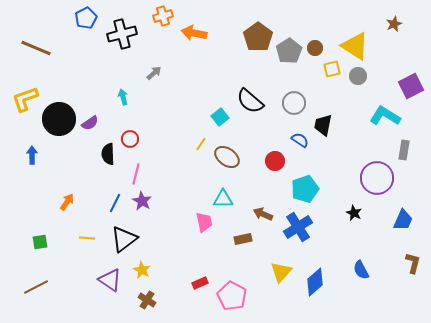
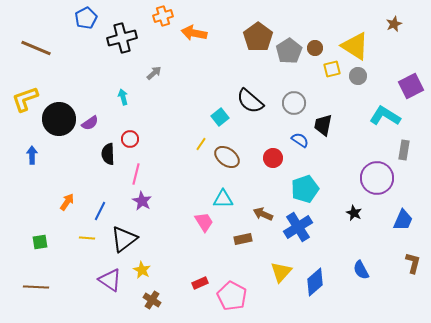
black cross at (122, 34): moved 4 px down
red circle at (275, 161): moved 2 px left, 3 px up
blue line at (115, 203): moved 15 px left, 8 px down
pink trapezoid at (204, 222): rotated 20 degrees counterclockwise
brown line at (36, 287): rotated 30 degrees clockwise
brown cross at (147, 300): moved 5 px right
